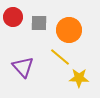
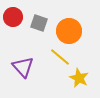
gray square: rotated 18 degrees clockwise
orange circle: moved 1 px down
yellow star: rotated 24 degrees clockwise
